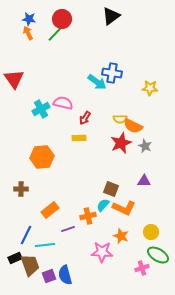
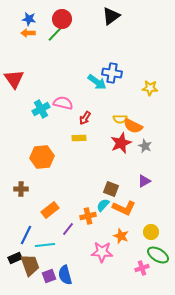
orange arrow: rotated 64 degrees counterclockwise
purple triangle: rotated 32 degrees counterclockwise
purple line: rotated 32 degrees counterclockwise
